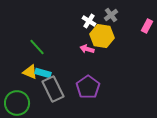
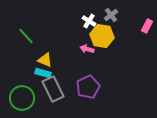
green line: moved 11 px left, 11 px up
yellow triangle: moved 15 px right, 12 px up
purple pentagon: rotated 10 degrees clockwise
green circle: moved 5 px right, 5 px up
